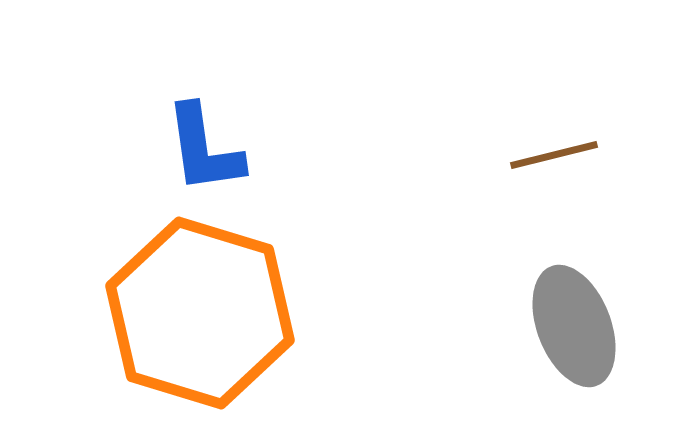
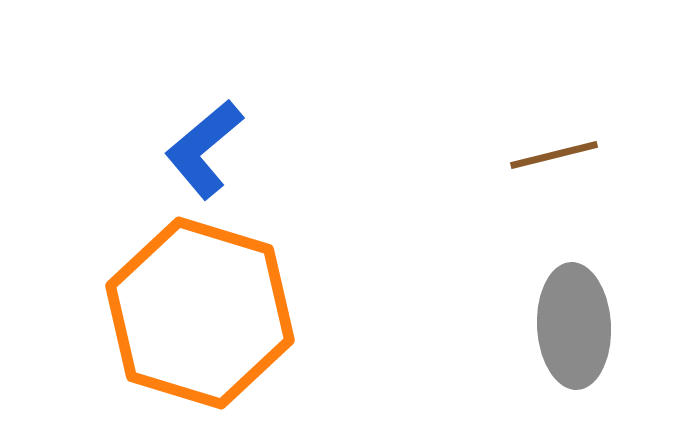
blue L-shape: rotated 58 degrees clockwise
gray ellipse: rotated 18 degrees clockwise
